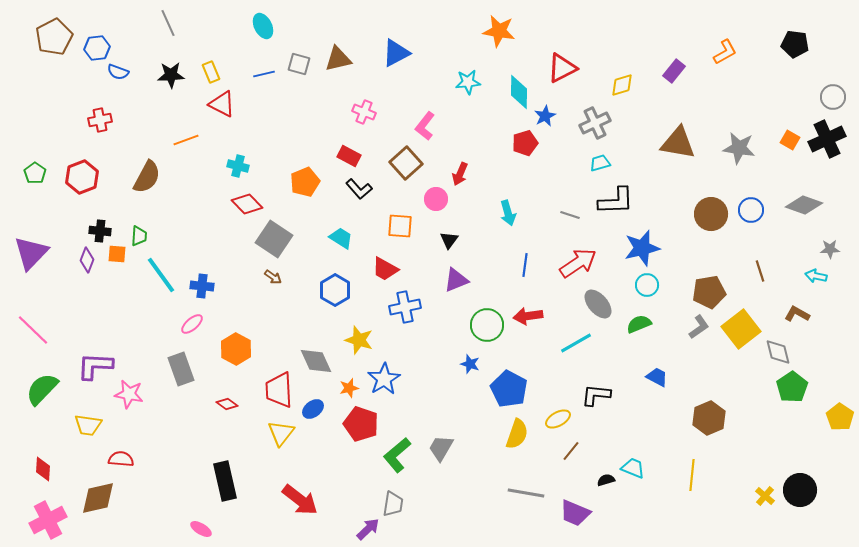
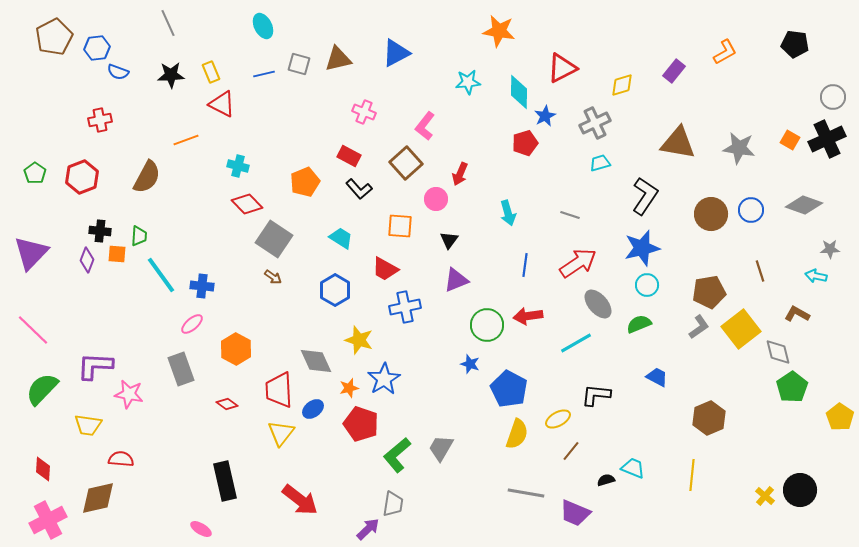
black L-shape at (616, 201): moved 29 px right, 5 px up; rotated 54 degrees counterclockwise
